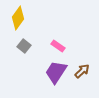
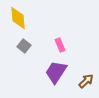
yellow diamond: rotated 40 degrees counterclockwise
pink rectangle: moved 2 px right, 1 px up; rotated 32 degrees clockwise
brown arrow: moved 4 px right, 10 px down
